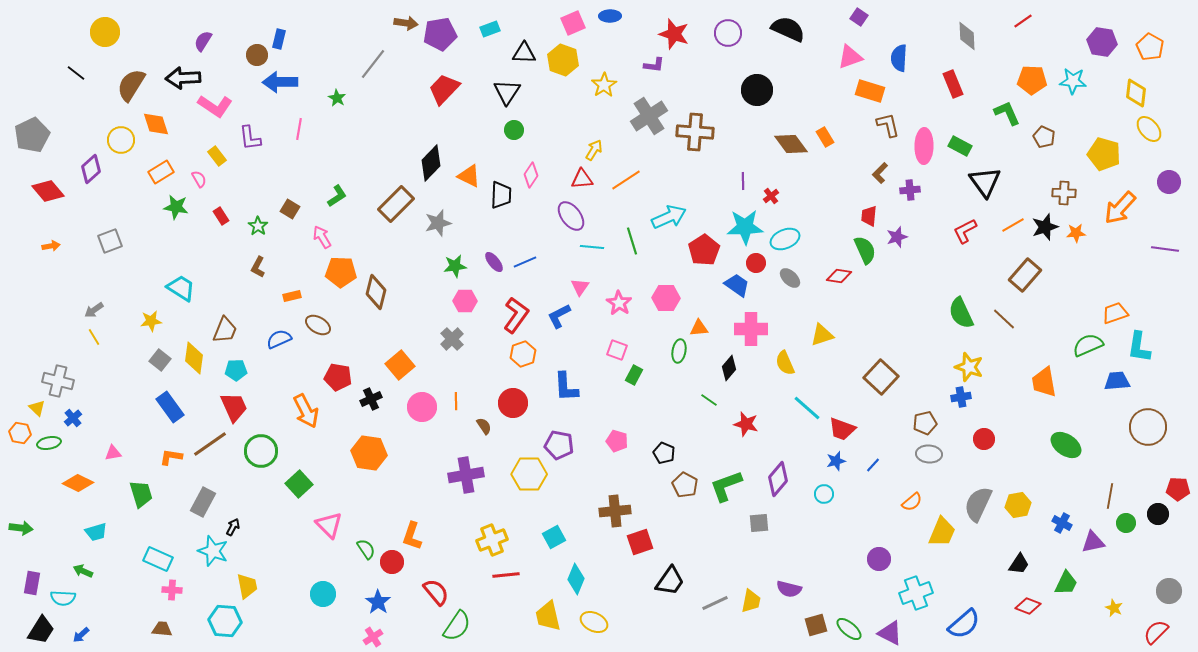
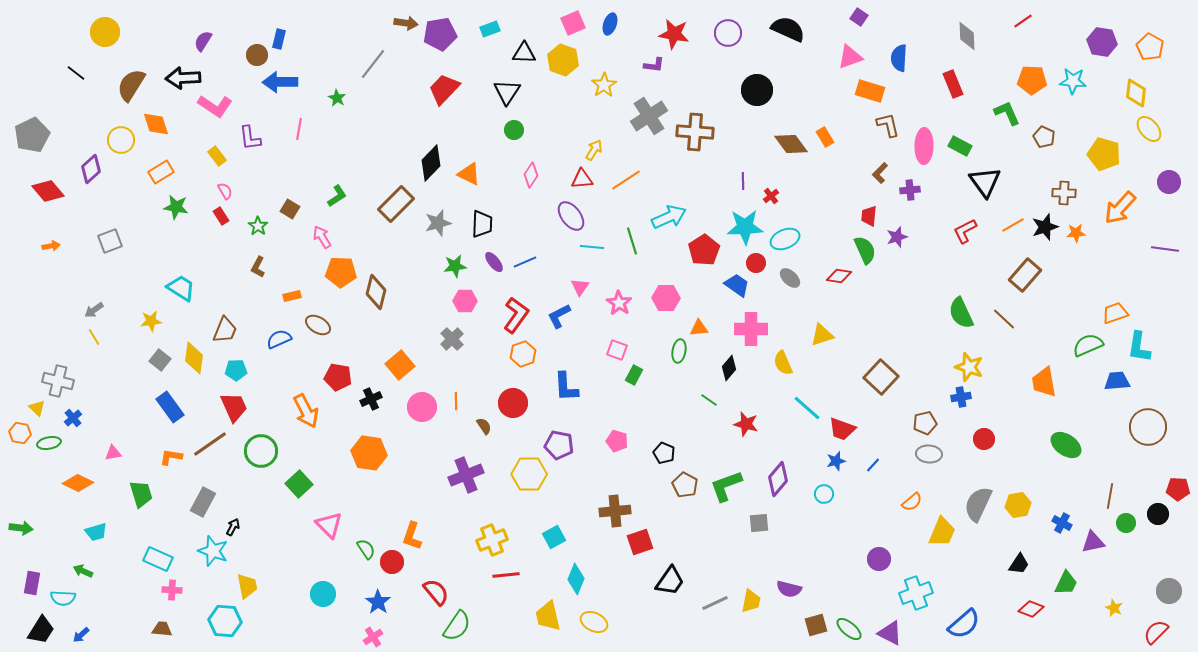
blue ellipse at (610, 16): moved 8 px down; rotated 70 degrees counterclockwise
red star at (674, 34): rotated 8 degrees counterclockwise
orange triangle at (469, 176): moved 2 px up
pink semicircle at (199, 179): moved 26 px right, 12 px down
black trapezoid at (501, 195): moved 19 px left, 29 px down
yellow semicircle at (785, 363): moved 2 px left
purple cross at (466, 475): rotated 12 degrees counterclockwise
red diamond at (1028, 606): moved 3 px right, 3 px down
